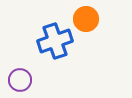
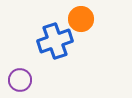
orange circle: moved 5 px left
